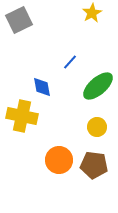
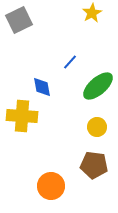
yellow cross: rotated 8 degrees counterclockwise
orange circle: moved 8 px left, 26 px down
